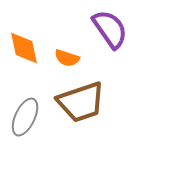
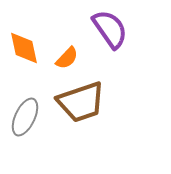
orange semicircle: rotated 65 degrees counterclockwise
